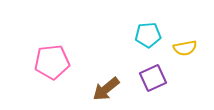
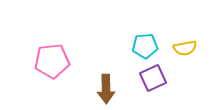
cyan pentagon: moved 3 px left, 11 px down
pink pentagon: moved 1 px up
brown arrow: rotated 52 degrees counterclockwise
